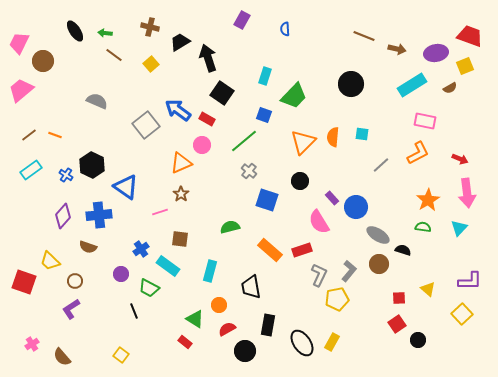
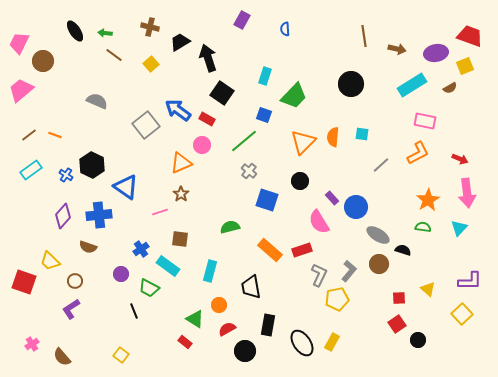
brown line at (364, 36): rotated 60 degrees clockwise
